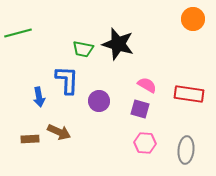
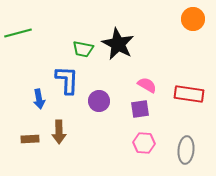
black star: rotated 12 degrees clockwise
blue arrow: moved 2 px down
purple square: rotated 24 degrees counterclockwise
brown arrow: rotated 65 degrees clockwise
pink hexagon: moved 1 px left
